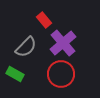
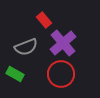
gray semicircle: rotated 25 degrees clockwise
